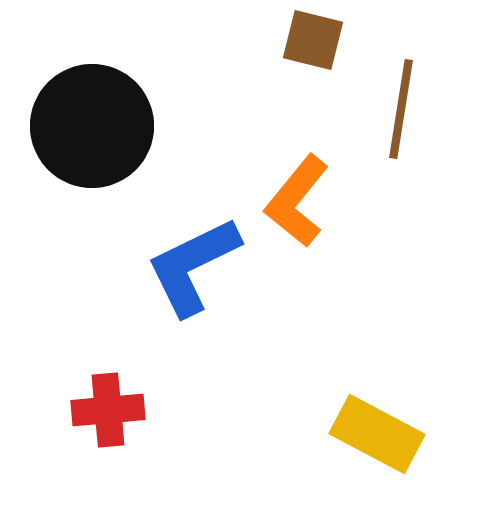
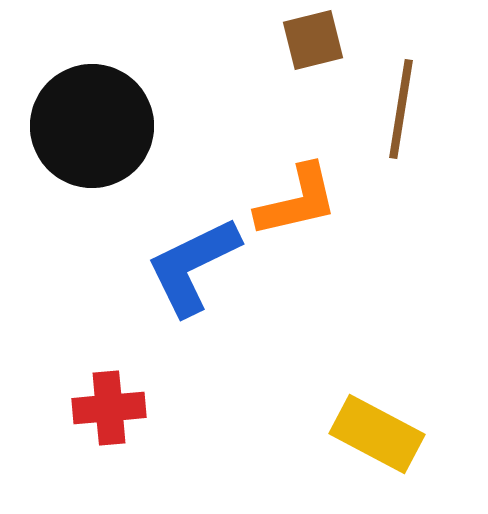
brown square: rotated 28 degrees counterclockwise
orange L-shape: rotated 142 degrees counterclockwise
red cross: moved 1 px right, 2 px up
